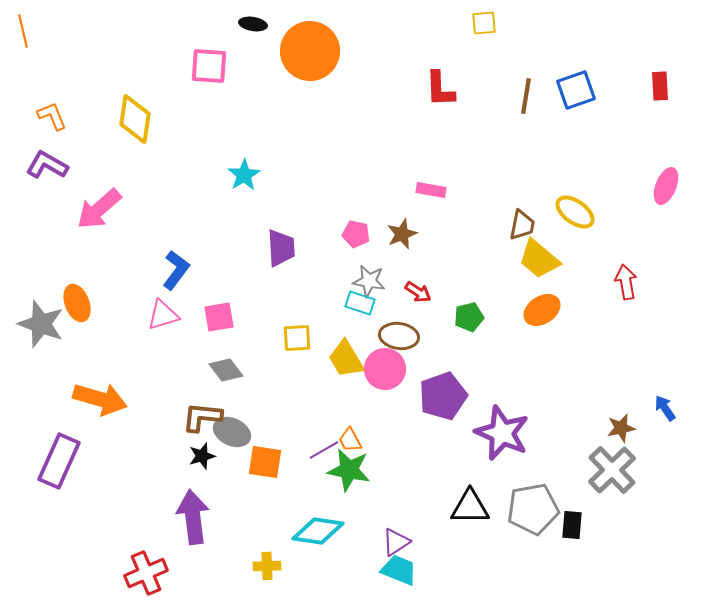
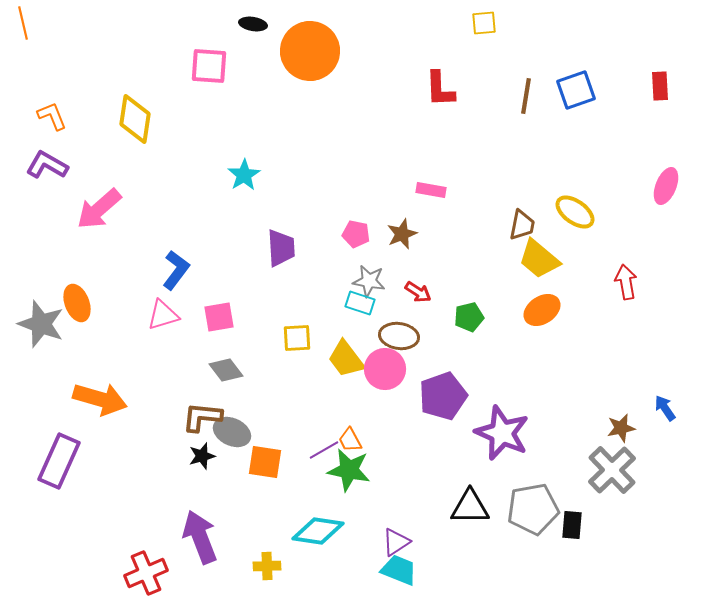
orange line at (23, 31): moved 8 px up
yellow trapezoid at (346, 359): rotated 6 degrees counterclockwise
purple arrow at (193, 517): moved 7 px right, 20 px down; rotated 14 degrees counterclockwise
